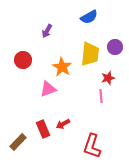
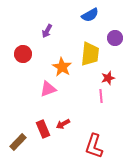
blue semicircle: moved 1 px right, 2 px up
purple circle: moved 9 px up
red circle: moved 6 px up
red L-shape: moved 2 px right
